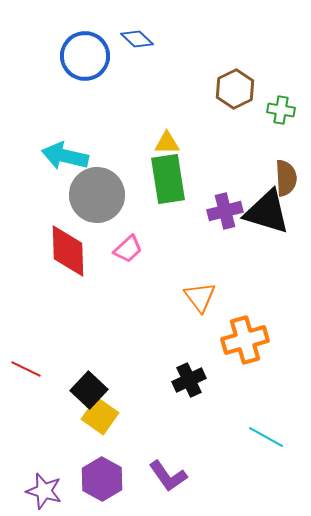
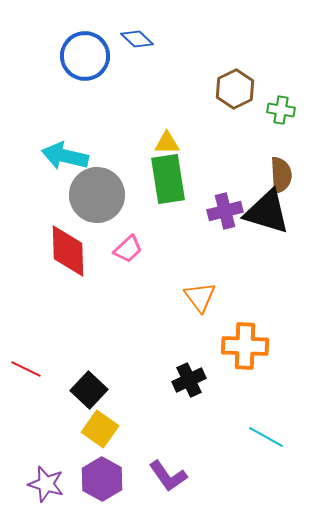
brown semicircle: moved 5 px left, 3 px up
orange cross: moved 6 px down; rotated 18 degrees clockwise
yellow square: moved 13 px down
purple star: moved 2 px right, 7 px up
